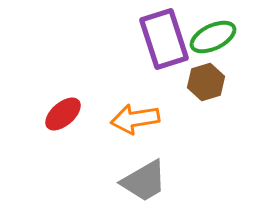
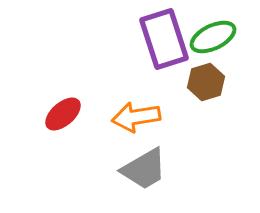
orange arrow: moved 1 px right, 2 px up
gray trapezoid: moved 12 px up
